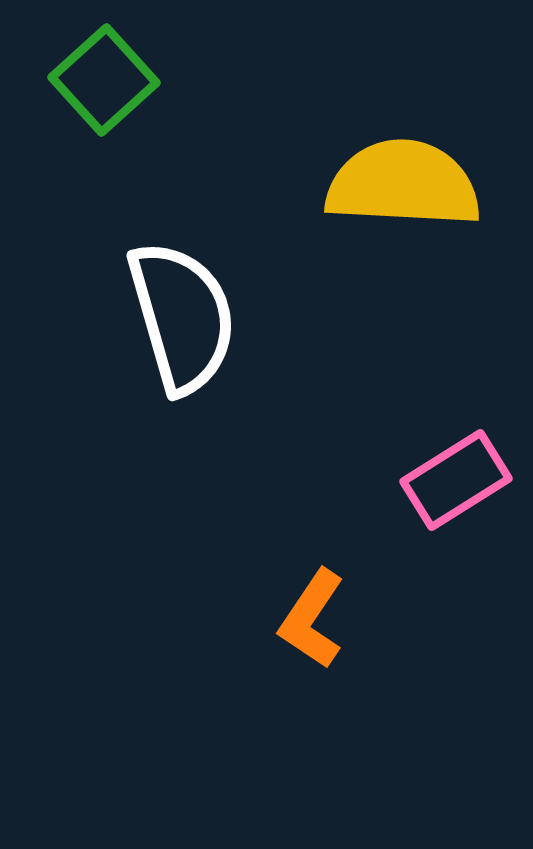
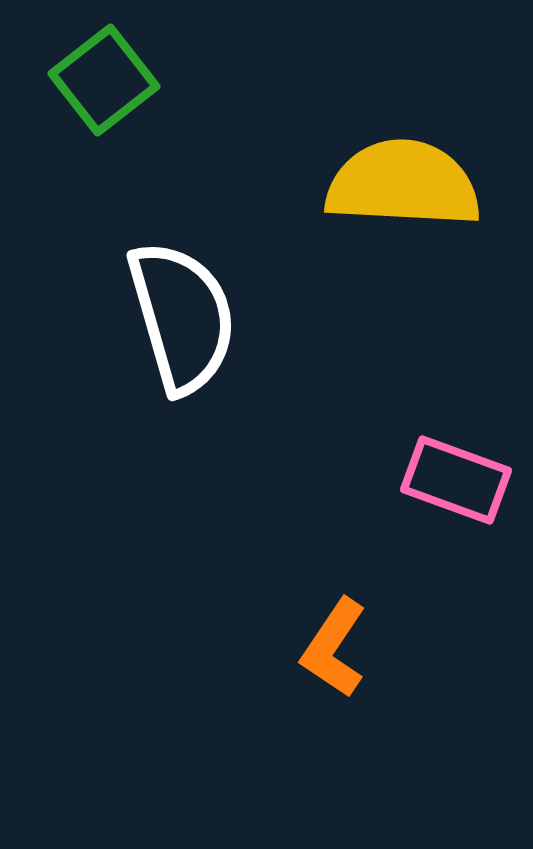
green square: rotated 4 degrees clockwise
pink rectangle: rotated 52 degrees clockwise
orange L-shape: moved 22 px right, 29 px down
